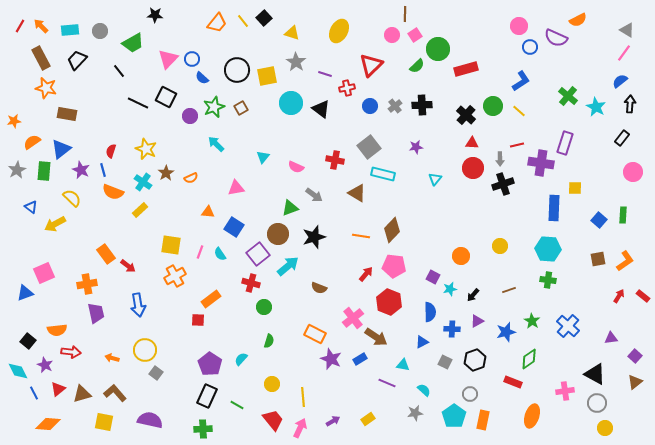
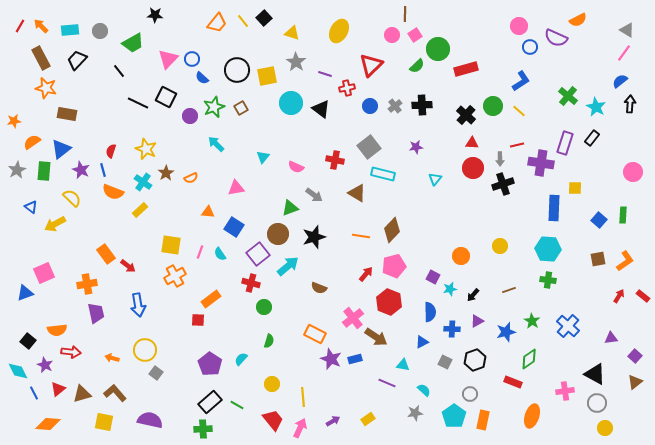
black rectangle at (622, 138): moved 30 px left
pink pentagon at (394, 266): rotated 20 degrees counterclockwise
blue rectangle at (360, 359): moved 5 px left; rotated 16 degrees clockwise
black rectangle at (207, 396): moved 3 px right, 6 px down; rotated 25 degrees clockwise
